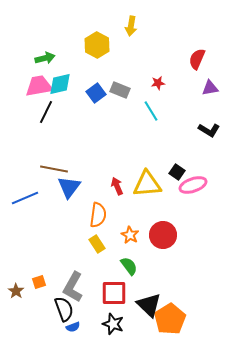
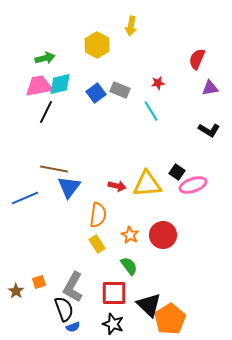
red arrow: rotated 126 degrees clockwise
